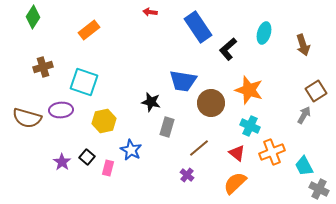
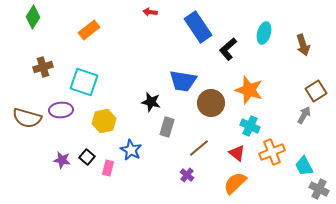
purple star: moved 2 px up; rotated 24 degrees counterclockwise
